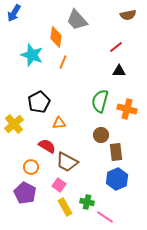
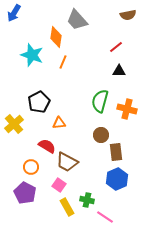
green cross: moved 2 px up
yellow rectangle: moved 2 px right
